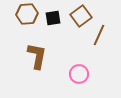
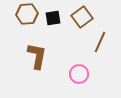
brown square: moved 1 px right, 1 px down
brown line: moved 1 px right, 7 px down
